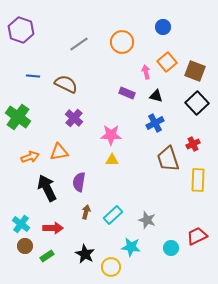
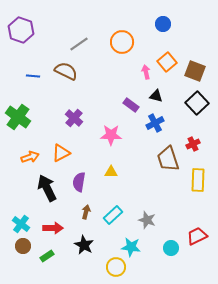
blue circle: moved 3 px up
brown semicircle: moved 13 px up
purple rectangle: moved 4 px right, 12 px down; rotated 14 degrees clockwise
orange triangle: moved 2 px right, 1 px down; rotated 18 degrees counterclockwise
yellow triangle: moved 1 px left, 12 px down
brown circle: moved 2 px left
black star: moved 1 px left, 9 px up
yellow circle: moved 5 px right
